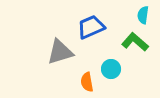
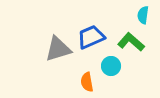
blue trapezoid: moved 10 px down
green L-shape: moved 4 px left
gray triangle: moved 2 px left, 3 px up
cyan circle: moved 3 px up
